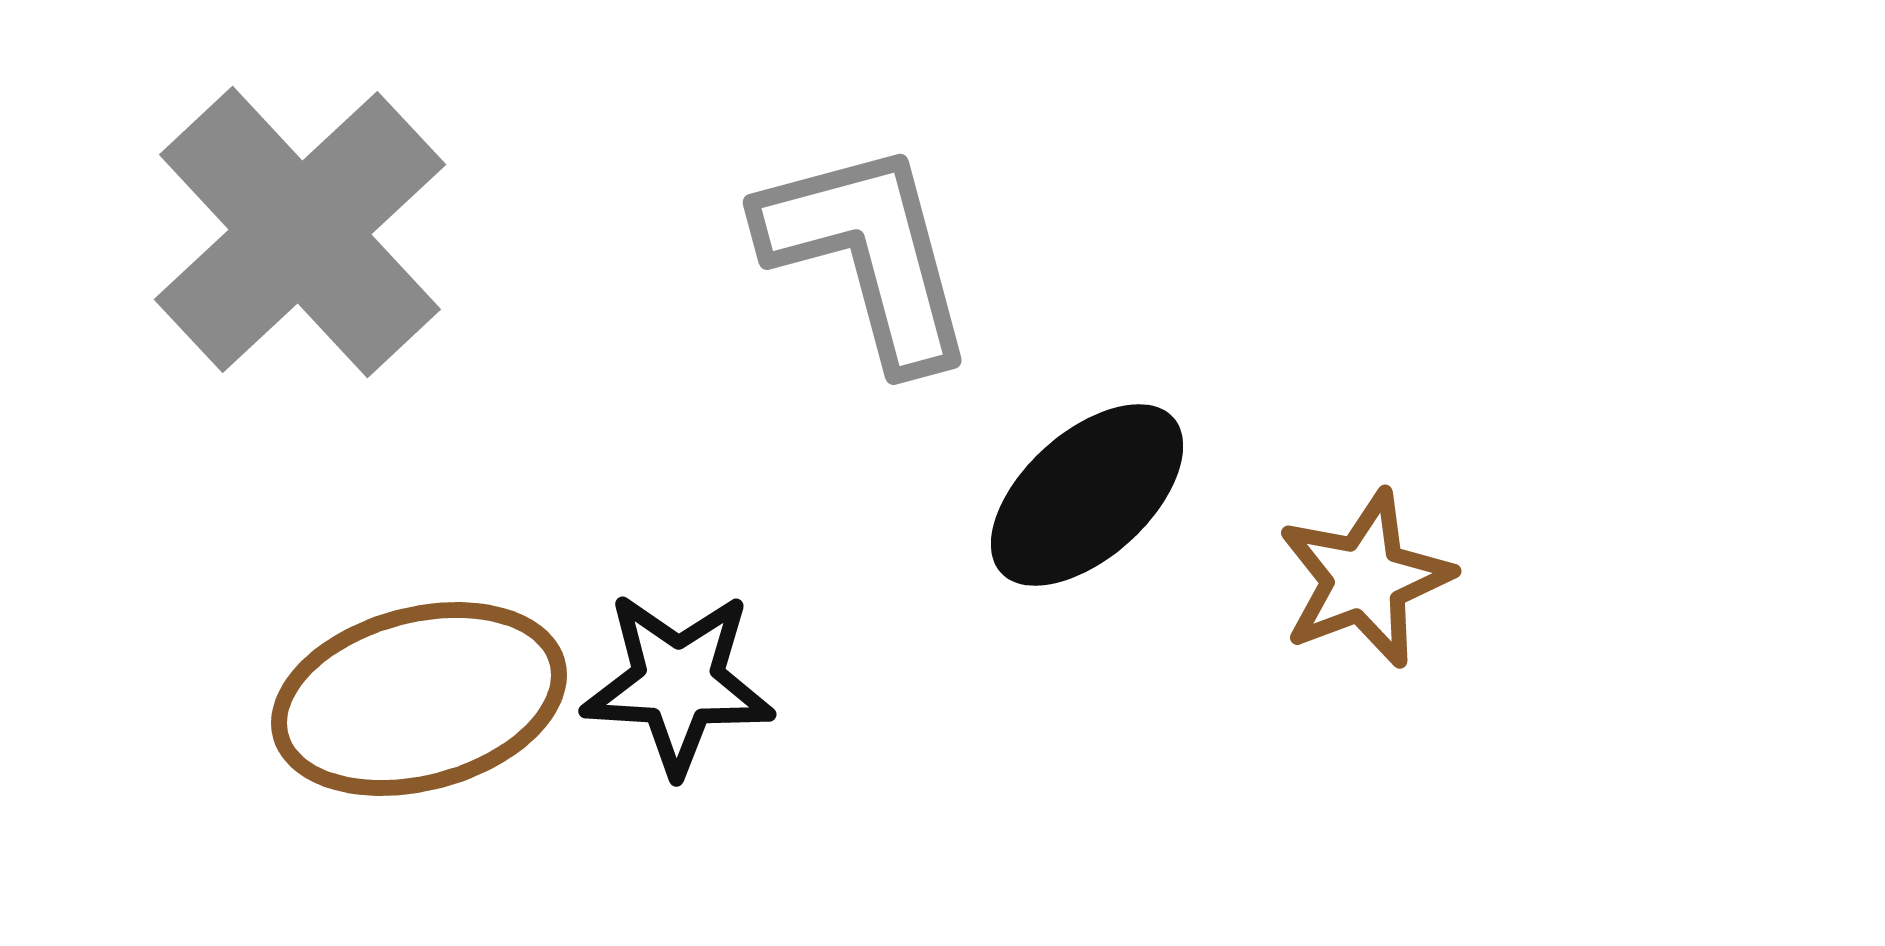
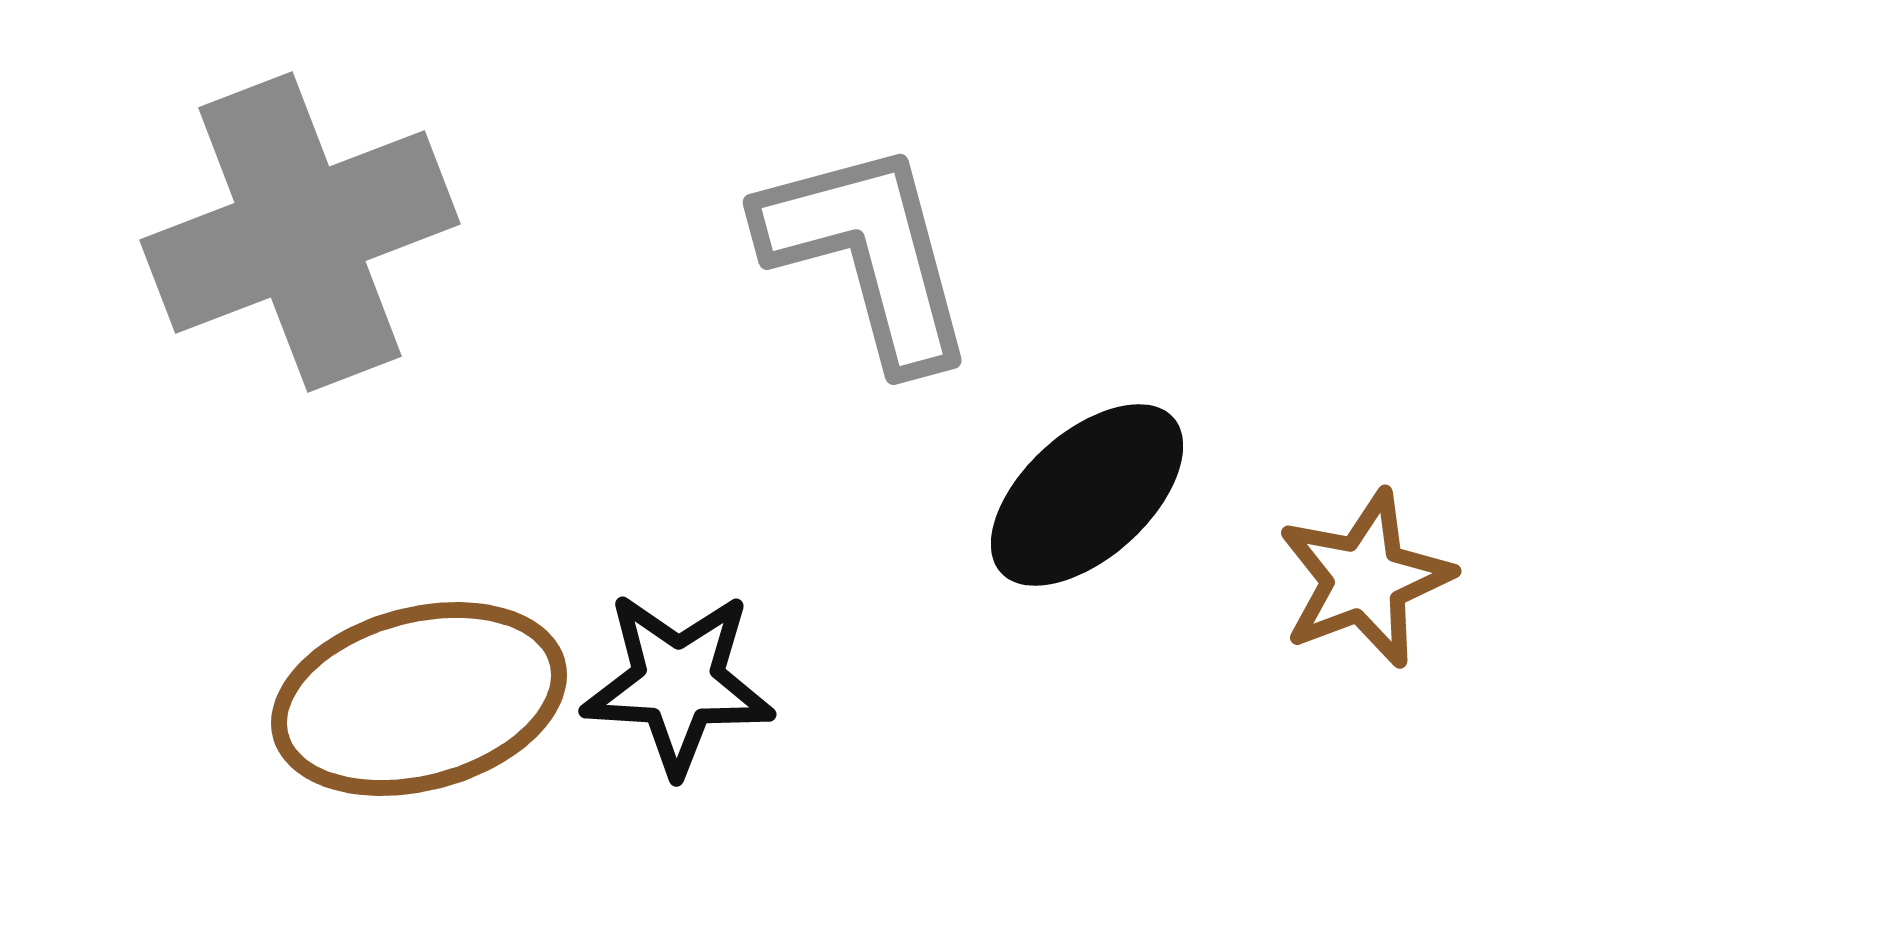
gray cross: rotated 22 degrees clockwise
